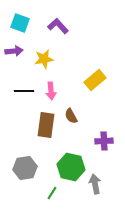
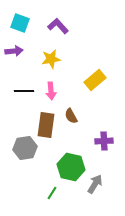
yellow star: moved 7 px right
gray hexagon: moved 20 px up
gray arrow: rotated 42 degrees clockwise
